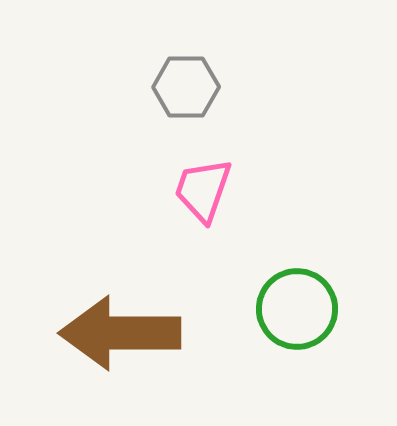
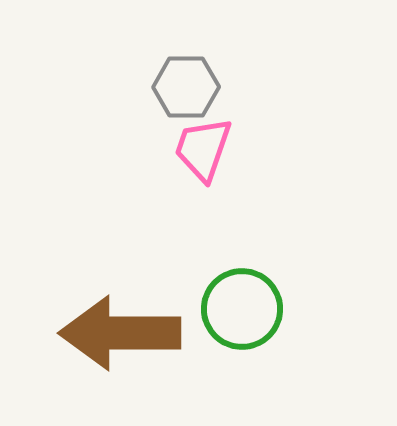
pink trapezoid: moved 41 px up
green circle: moved 55 px left
